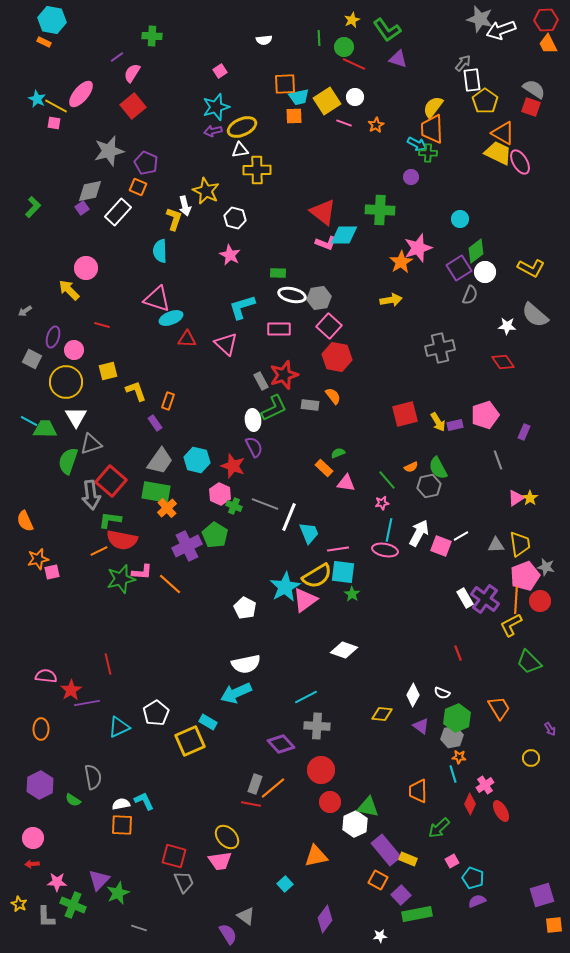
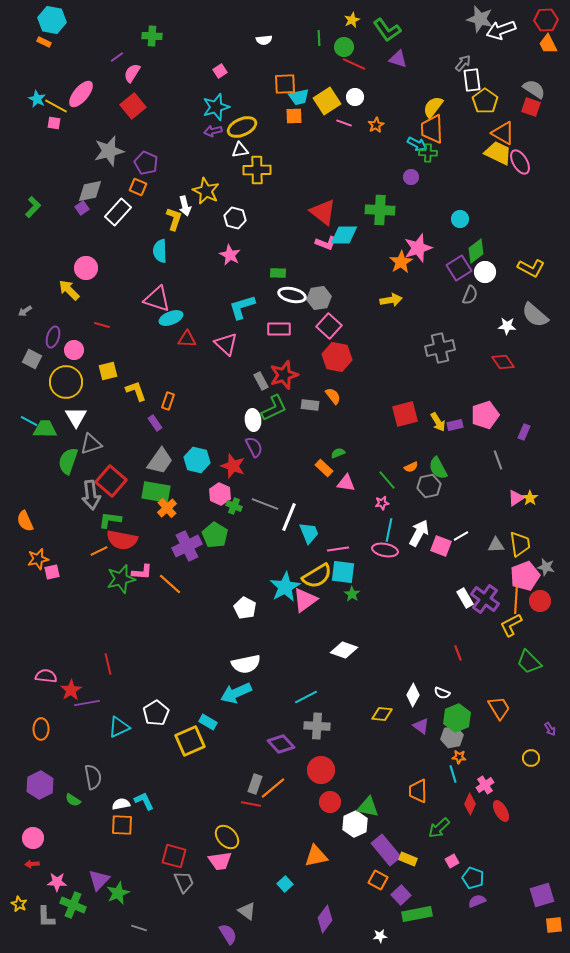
gray triangle at (246, 916): moved 1 px right, 5 px up
